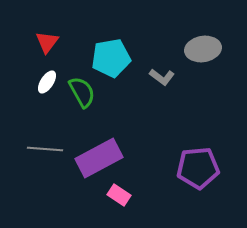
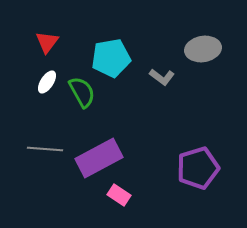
purple pentagon: rotated 12 degrees counterclockwise
